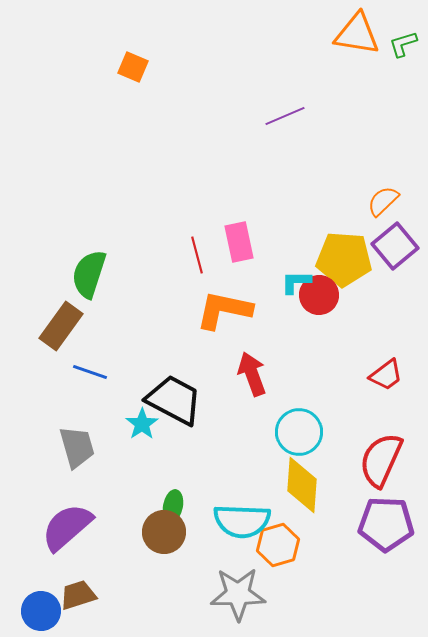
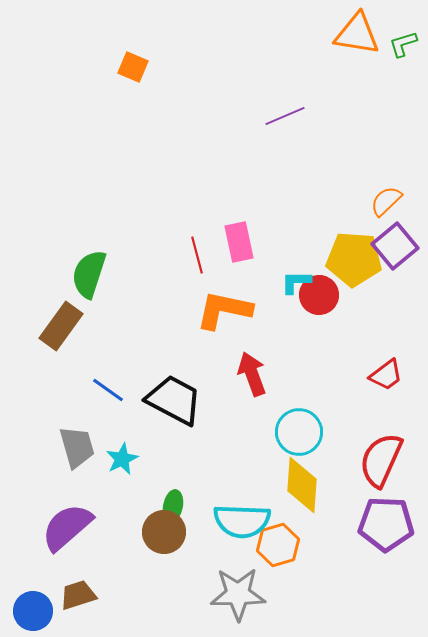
orange semicircle: moved 3 px right
yellow pentagon: moved 10 px right
blue line: moved 18 px right, 18 px down; rotated 16 degrees clockwise
cyan star: moved 20 px left, 35 px down; rotated 8 degrees clockwise
blue circle: moved 8 px left
